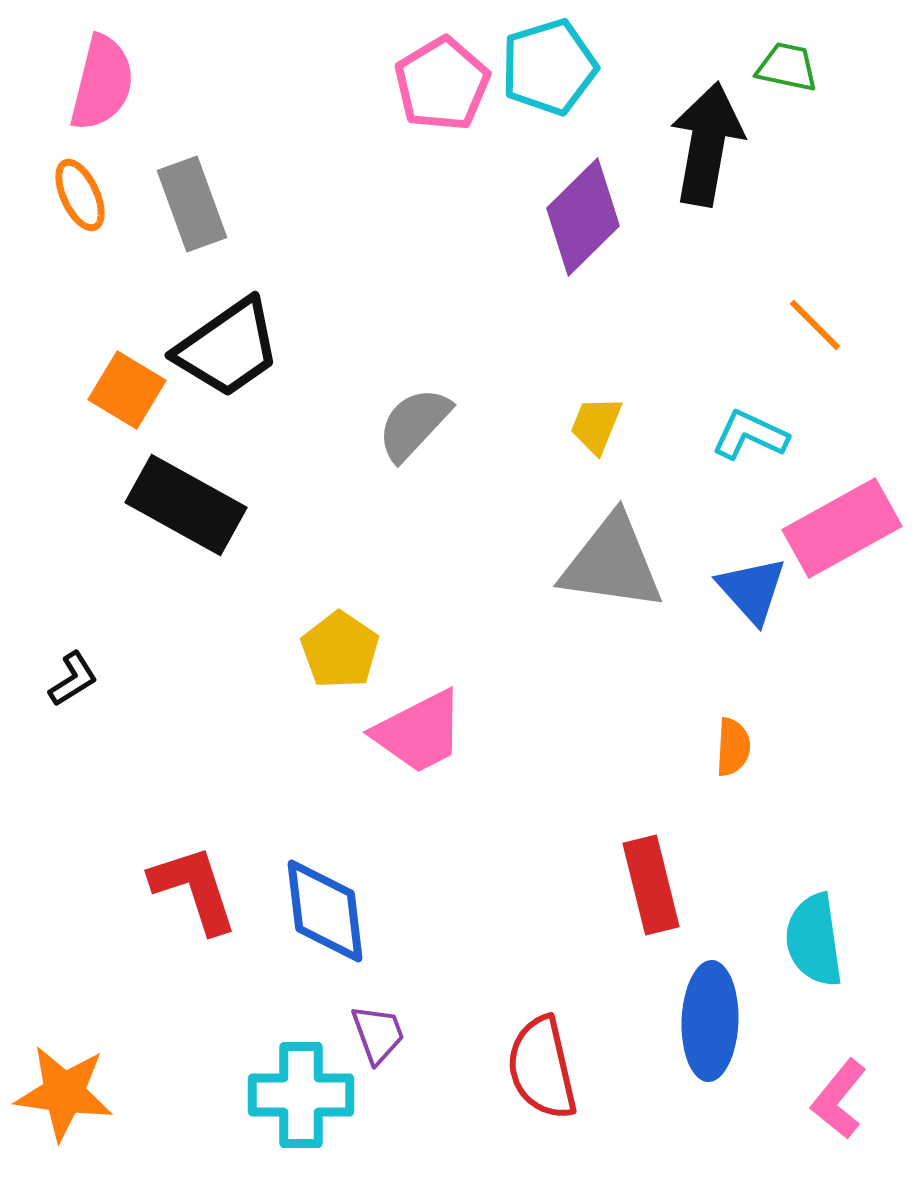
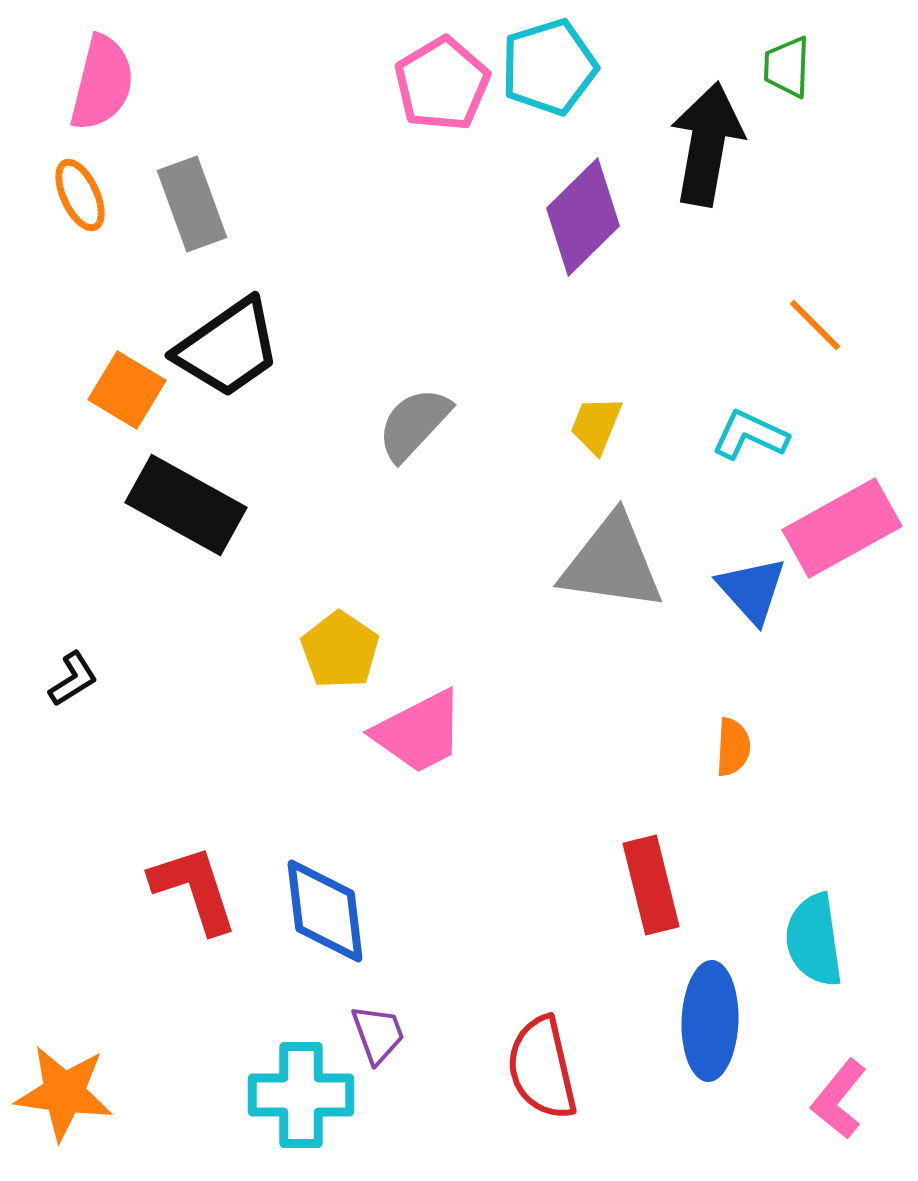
green trapezoid: rotated 100 degrees counterclockwise
